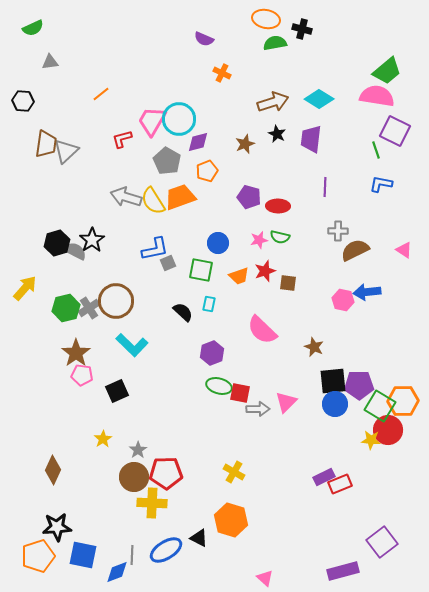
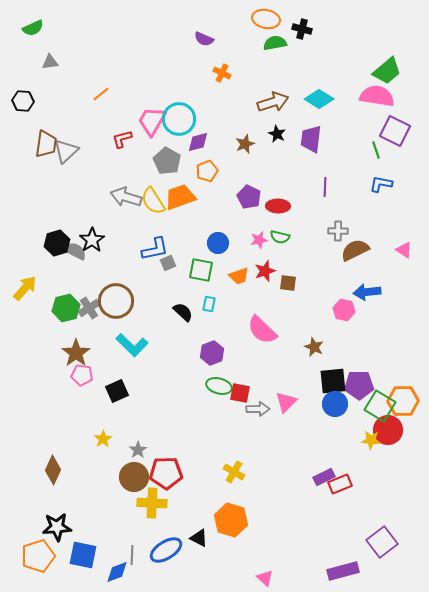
purple pentagon at (249, 197): rotated 10 degrees clockwise
pink hexagon at (343, 300): moved 1 px right, 10 px down
